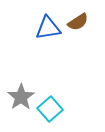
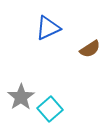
brown semicircle: moved 12 px right, 27 px down
blue triangle: rotated 16 degrees counterclockwise
